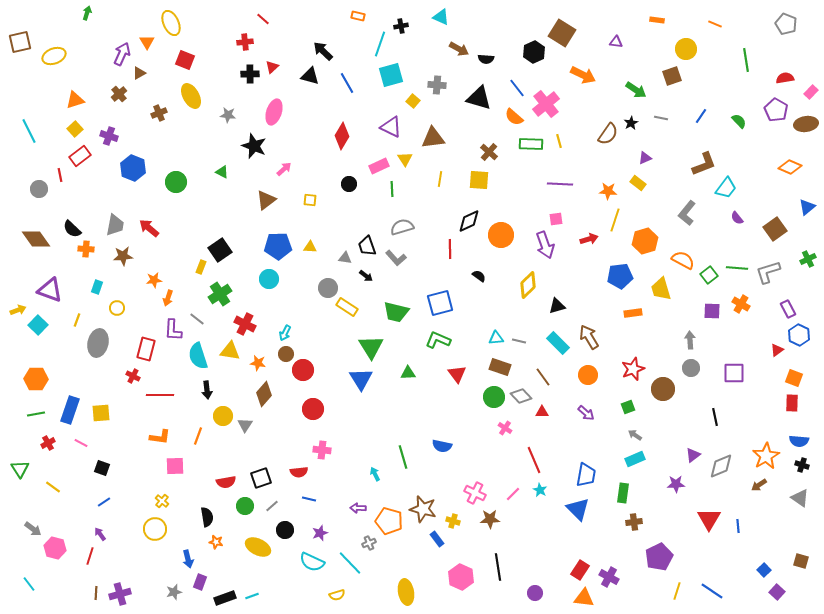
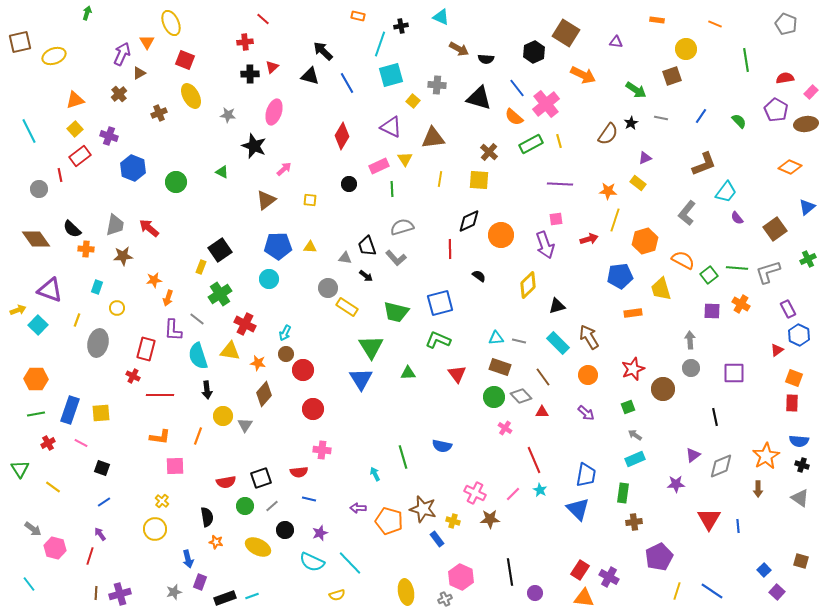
brown square at (562, 33): moved 4 px right
green rectangle at (531, 144): rotated 30 degrees counterclockwise
cyan trapezoid at (726, 188): moved 4 px down
brown arrow at (759, 485): moved 1 px left, 4 px down; rotated 56 degrees counterclockwise
gray cross at (369, 543): moved 76 px right, 56 px down
black line at (498, 567): moved 12 px right, 5 px down
